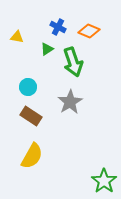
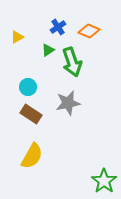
blue cross: rotated 28 degrees clockwise
yellow triangle: rotated 40 degrees counterclockwise
green triangle: moved 1 px right, 1 px down
green arrow: moved 1 px left
gray star: moved 2 px left, 1 px down; rotated 20 degrees clockwise
brown rectangle: moved 2 px up
